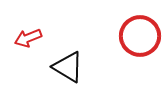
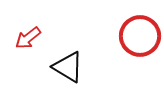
red arrow: rotated 16 degrees counterclockwise
